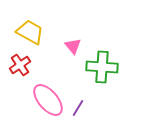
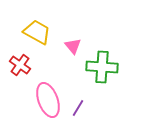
yellow trapezoid: moved 7 px right
red cross: rotated 20 degrees counterclockwise
pink ellipse: rotated 20 degrees clockwise
